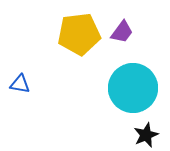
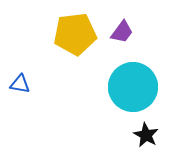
yellow pentagon: moved 4 px left
cyan circle: moved 1 px up
black star: rotated 20 degrees counterclockwise
